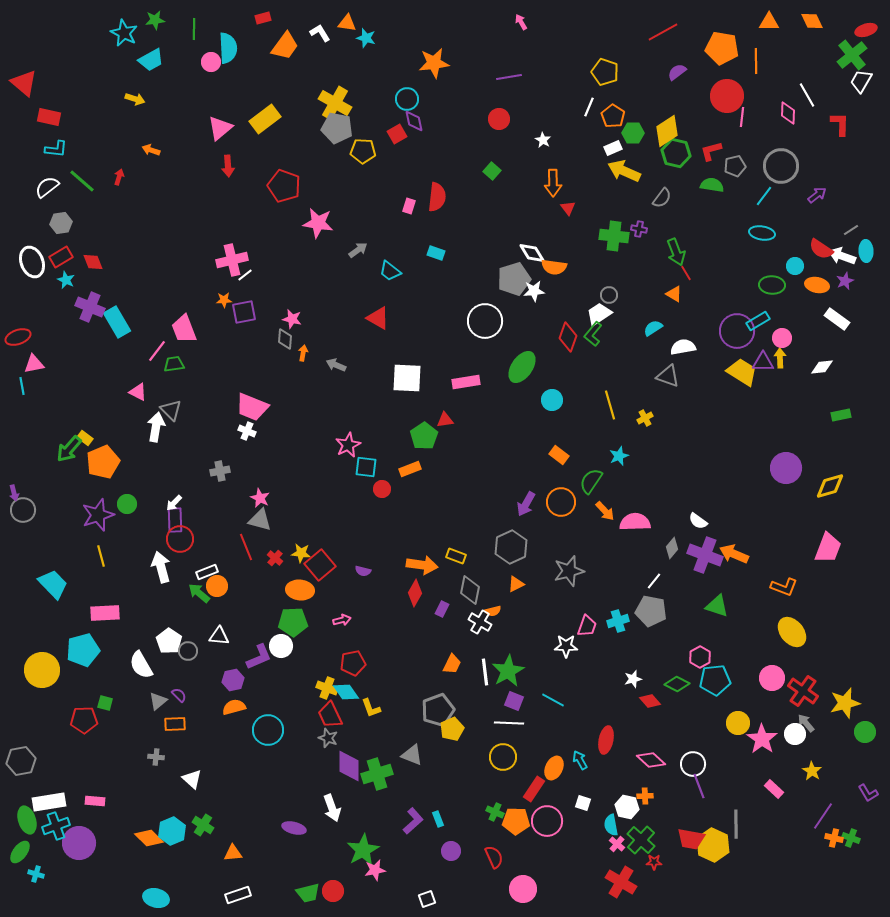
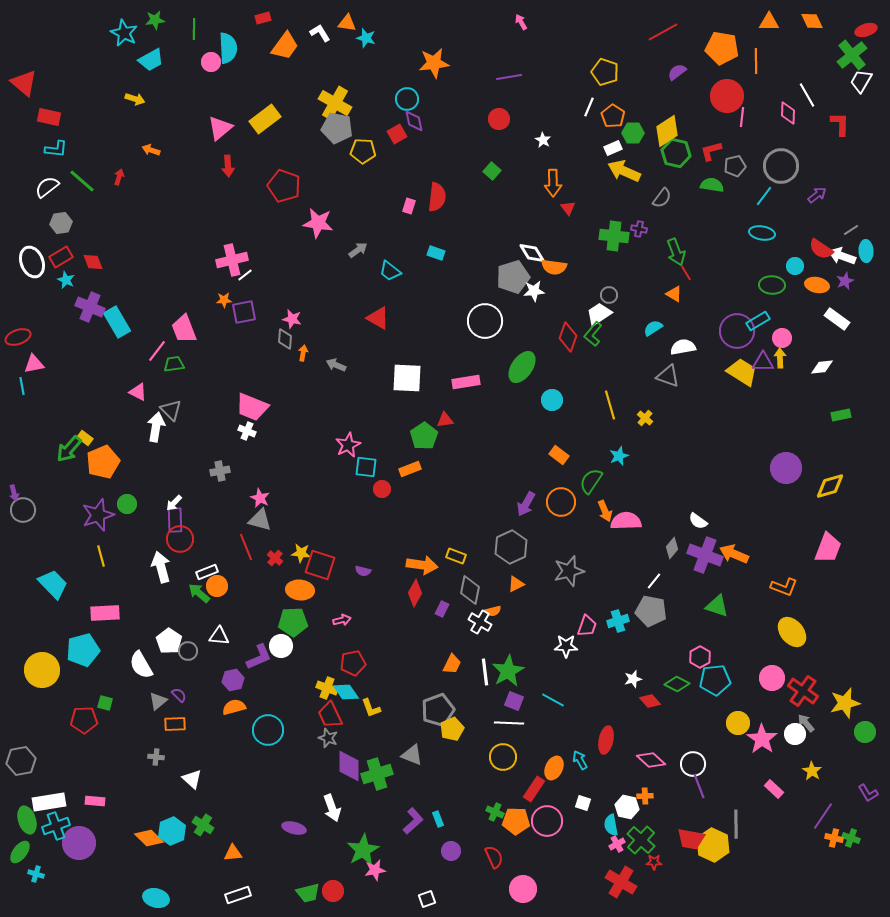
gray pentagon at (514, 279): moved 1 px left, 2 px up
yellow cross at (645, 418): rotated 21 degrees counterclockwise
orange arrow at (605, 511): rotated 20 degrees clockwise
pink semicircle at (635, 522): moved 9 px left, 1 px up
red square at (320, 565): rotated 32 degrees counterclockwise
pink cross at (617, 844): rotated 21 degrees clockwise
